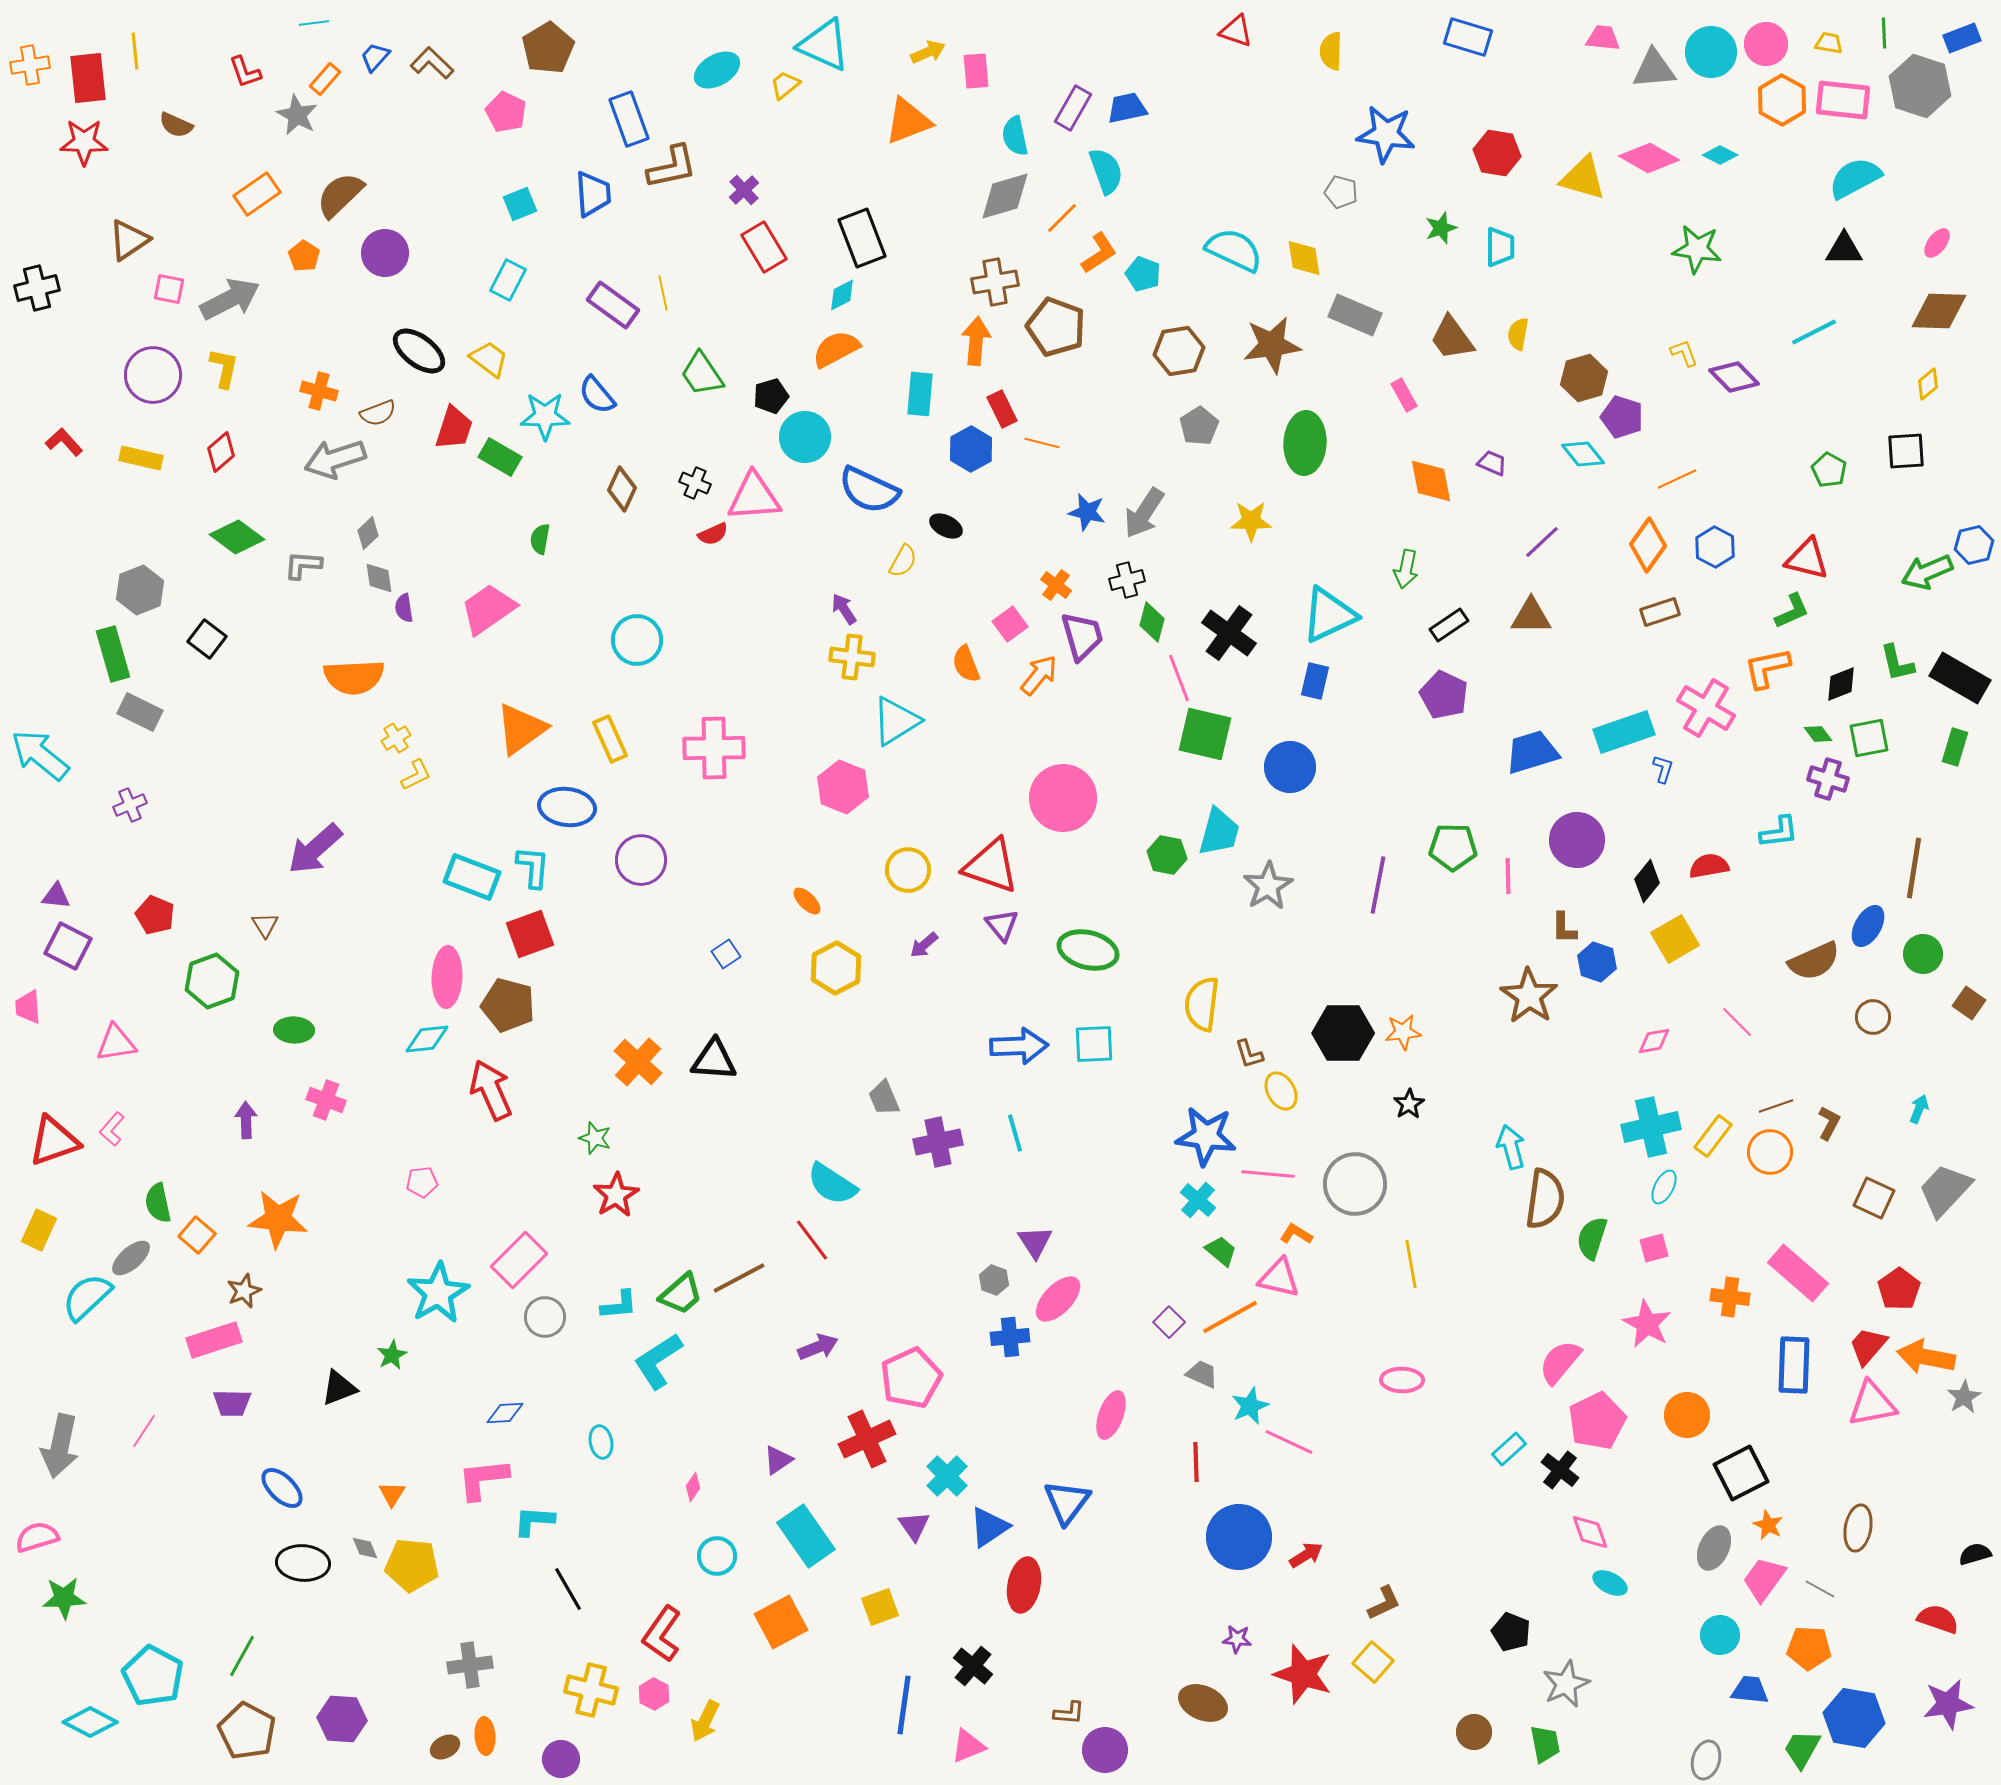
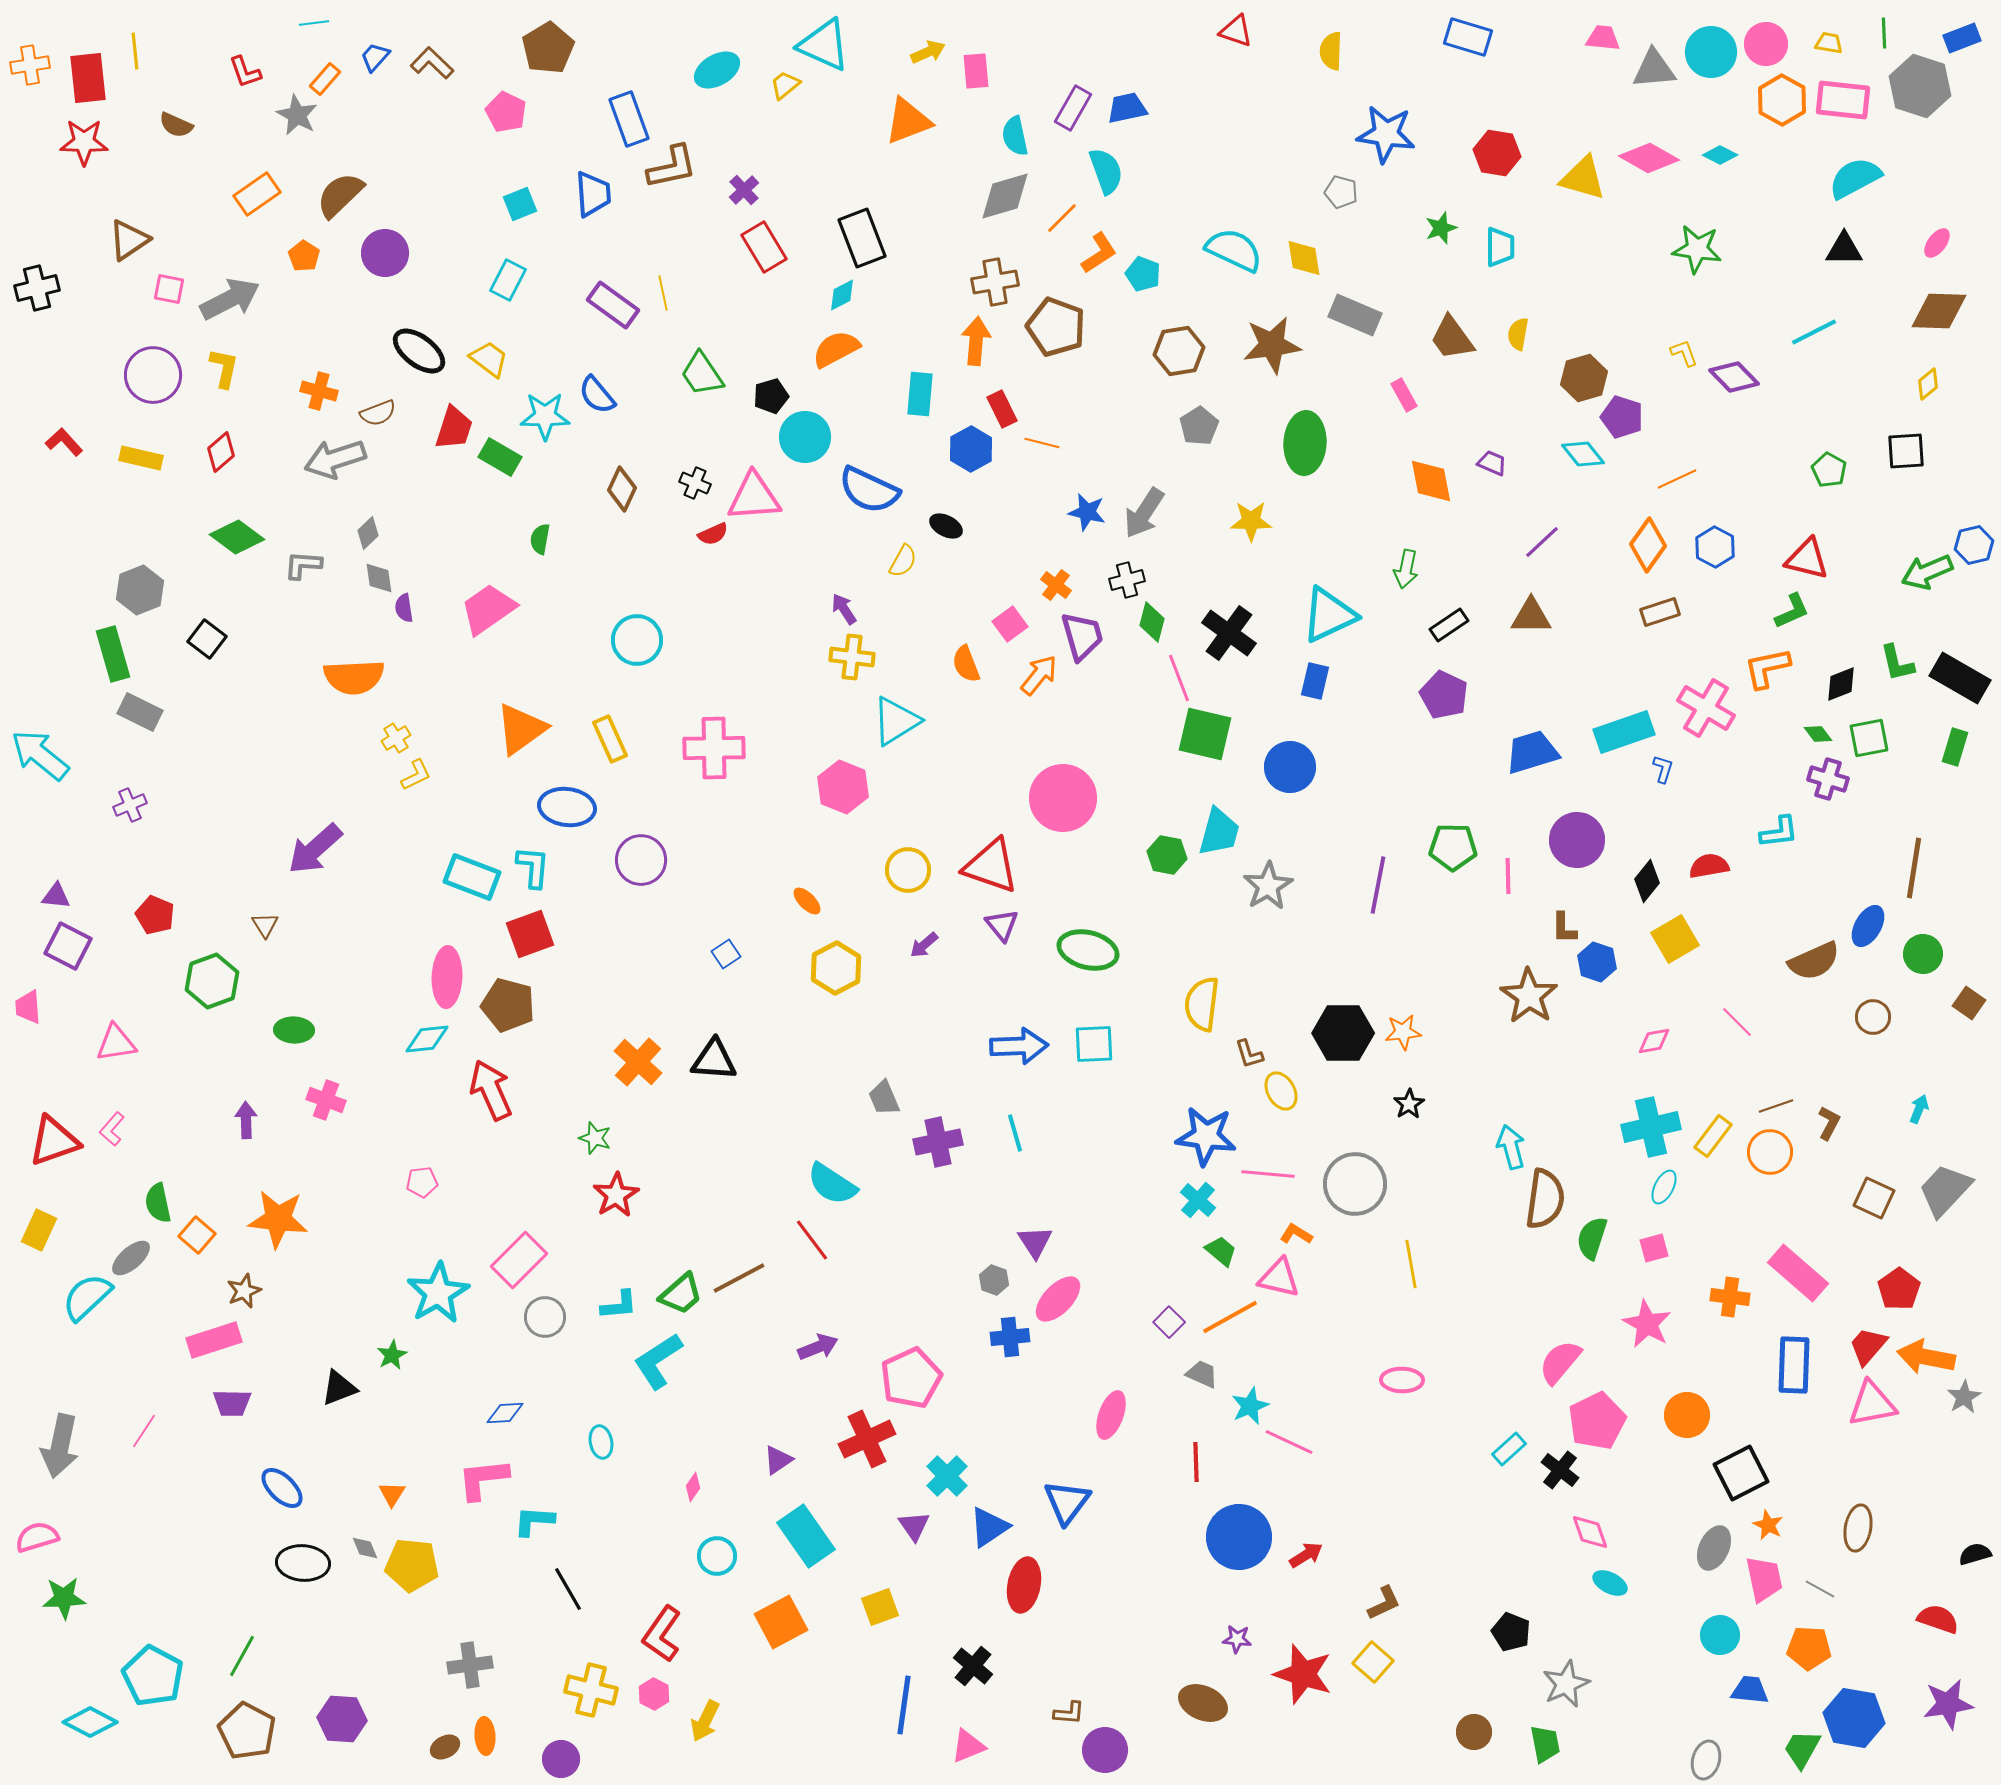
pink trapezoid at (1764, 1579): rotated 132 degrees clockwise
